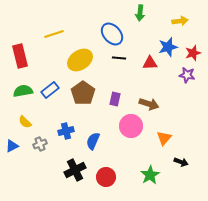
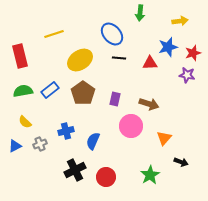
blue triangle: moved 3 px right
